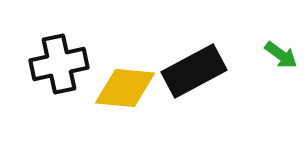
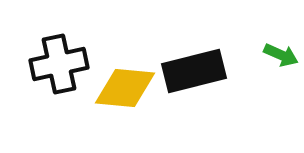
green arrow: rotated 12 degrees counterclockwise
black rectangle: rotated 14 degrees clockwise
